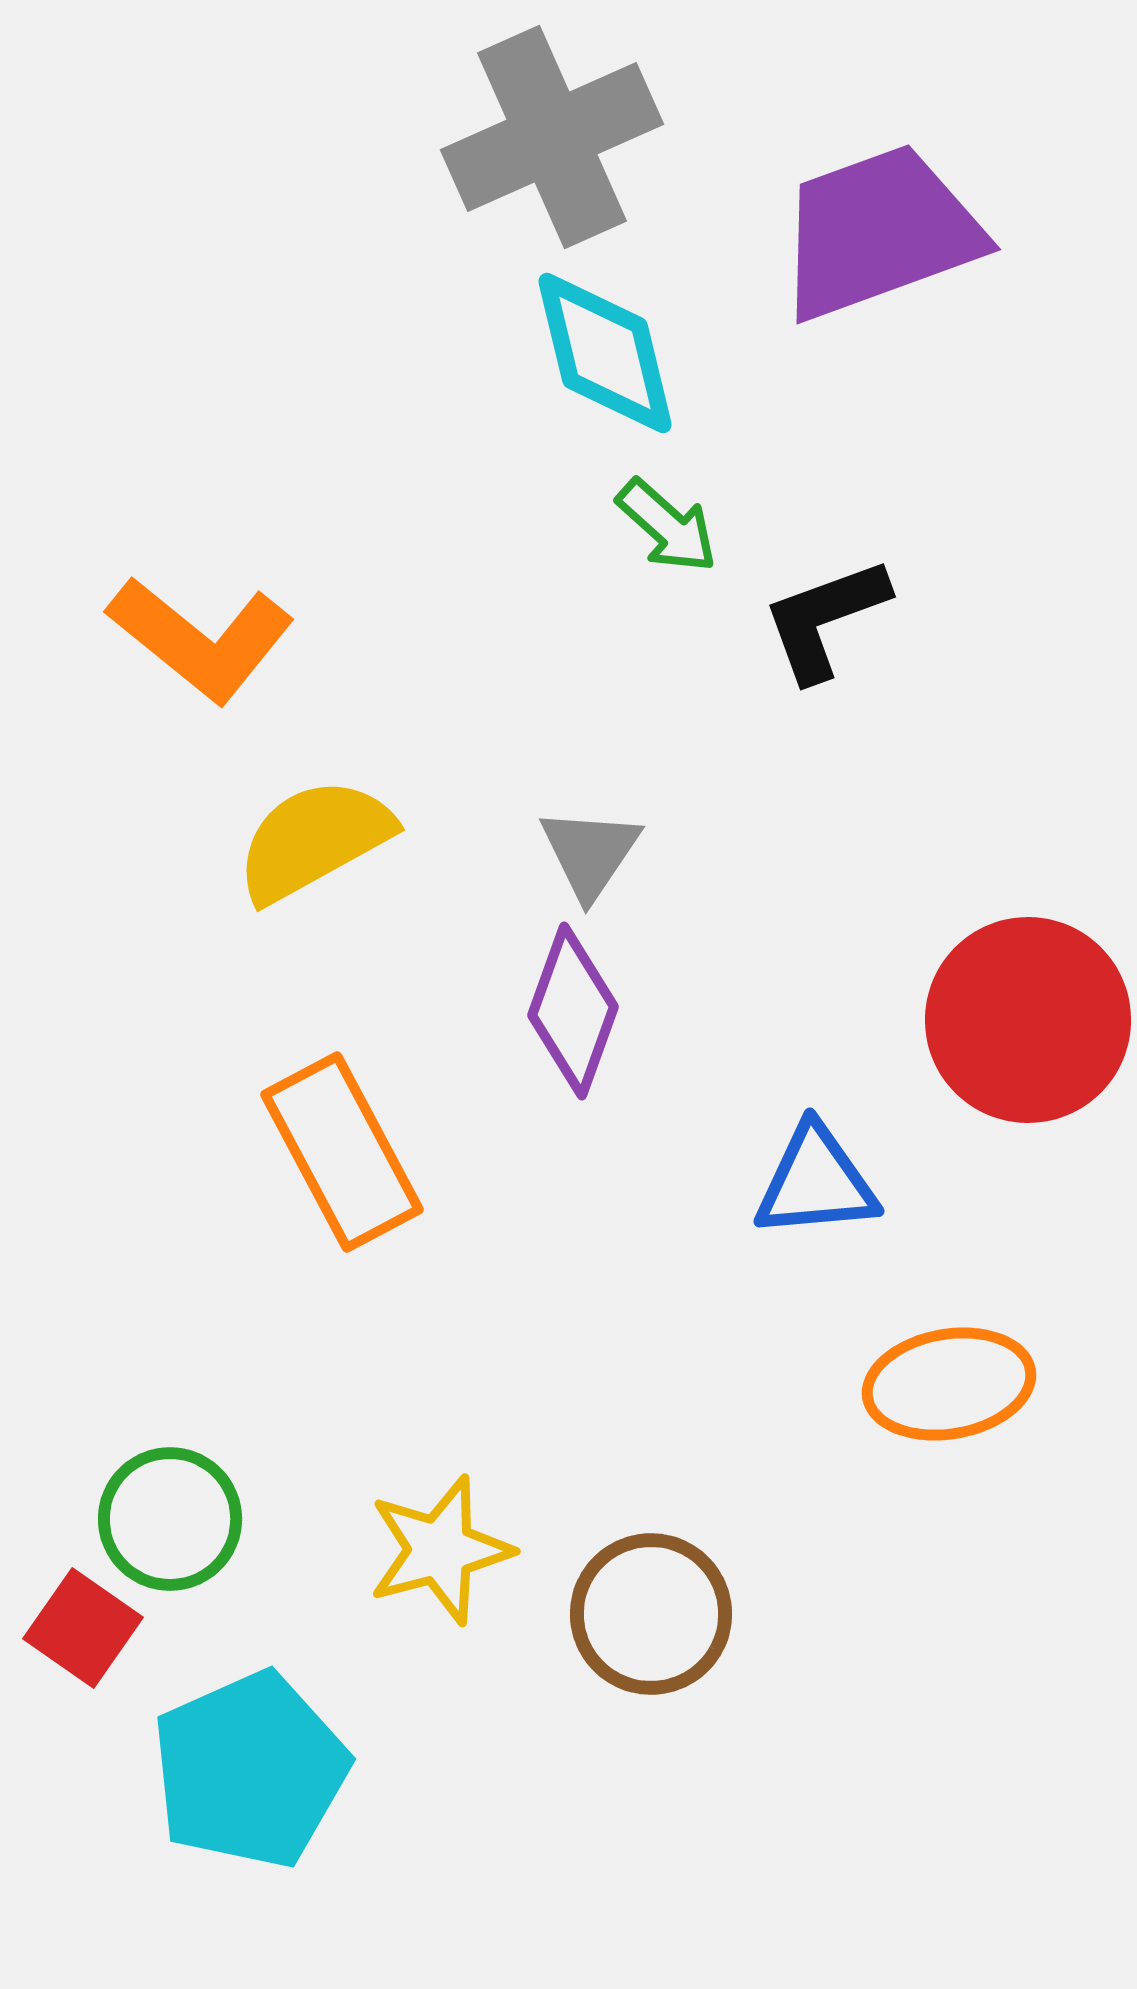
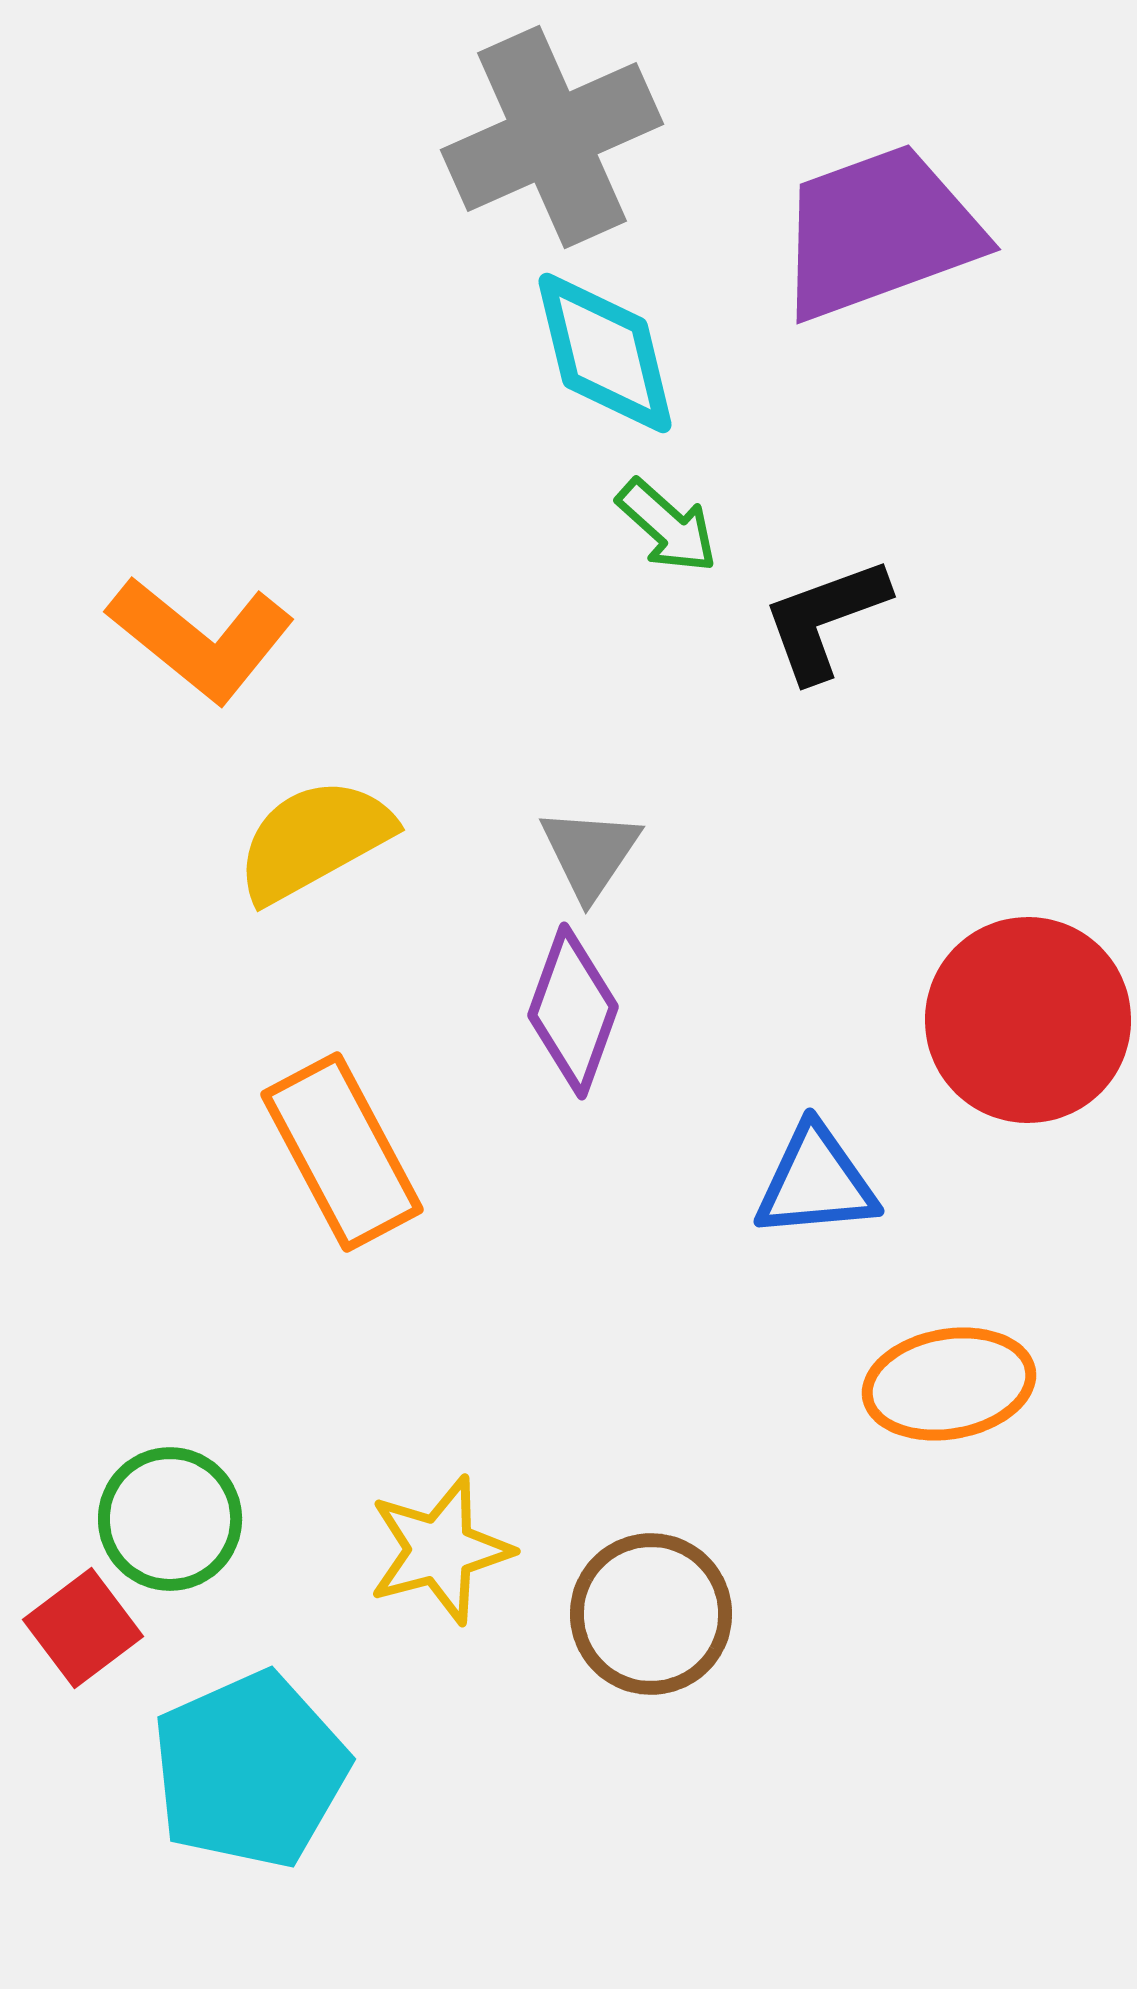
red square: rotated 18 degrees clockwise
